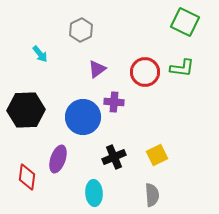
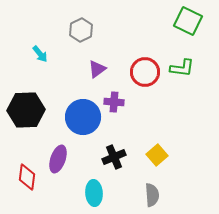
green square: moved 3 px right, 1 px up
yellow square: rotated 15 degrees counterclockwise
